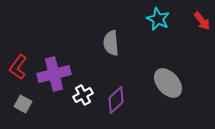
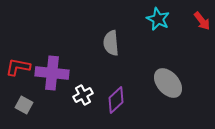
red L-shape: rotated 65 degrees clockwise
purple cross: moved 2 px left, 1 px up; rotated 20 degrees clockwise
gray square: moved 1 px right, 1 px down
